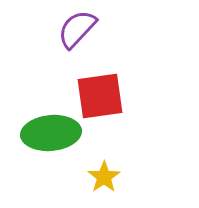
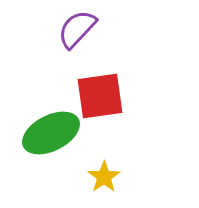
green ellipse: rotated 22 degrees counterclockwise
